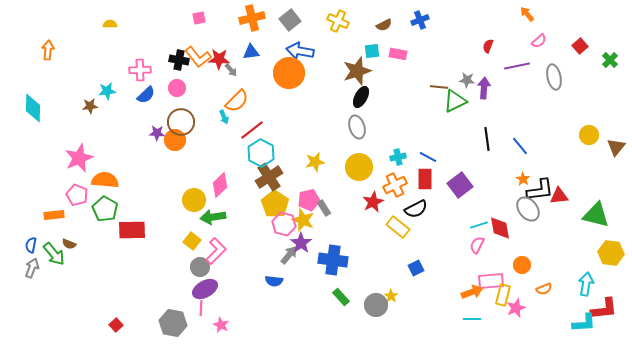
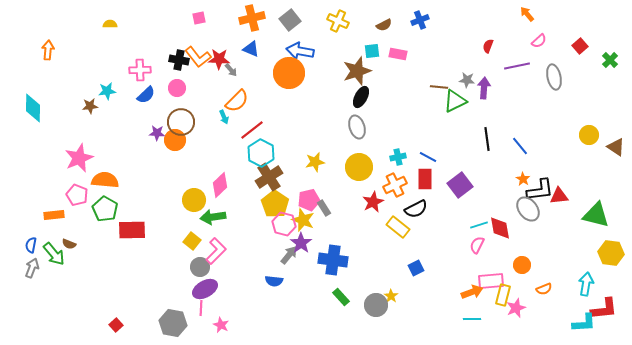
blue triangle at (251, 52): moved 3 px up; rotated 30 degrees clockwise
brown triangle at (616, 147): rotated 36 degrees counterclockwise
